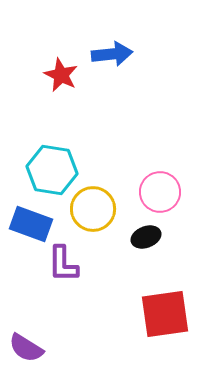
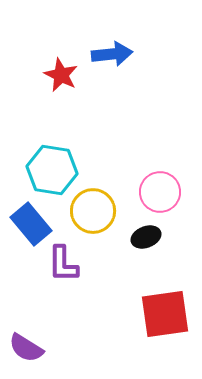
yellow circle: moved 2 px down
blue rectangle: rotated 30 degrees clockwise
